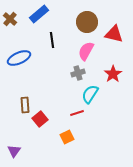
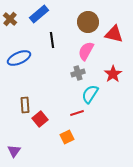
brown circle: moved 1 px right
